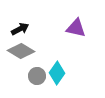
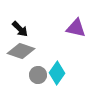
black arrow: rotated 72 degrees clockwise
gray diamond: rotated 12 degrees counterclockwise
gray circle: moved 1 px right, 1 px up
